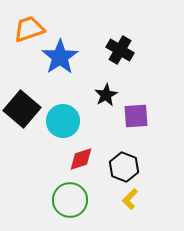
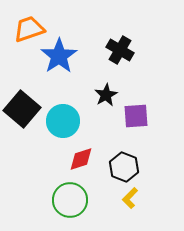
blue star: moved 1 px left, 1 px up
yellow L-shape: moved 1 px up
